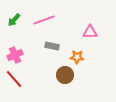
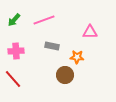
pink cross: moved 1 px right, 4 px up; rotated 21 degrees clockwise
red line: moved 1 px left
